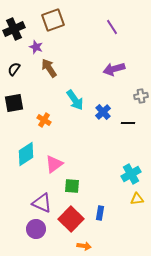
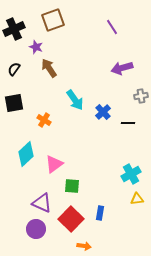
purple arrow: moved 8 px right, 1 px up
cyan diamond: rotated 10 degrees counterclockwise
